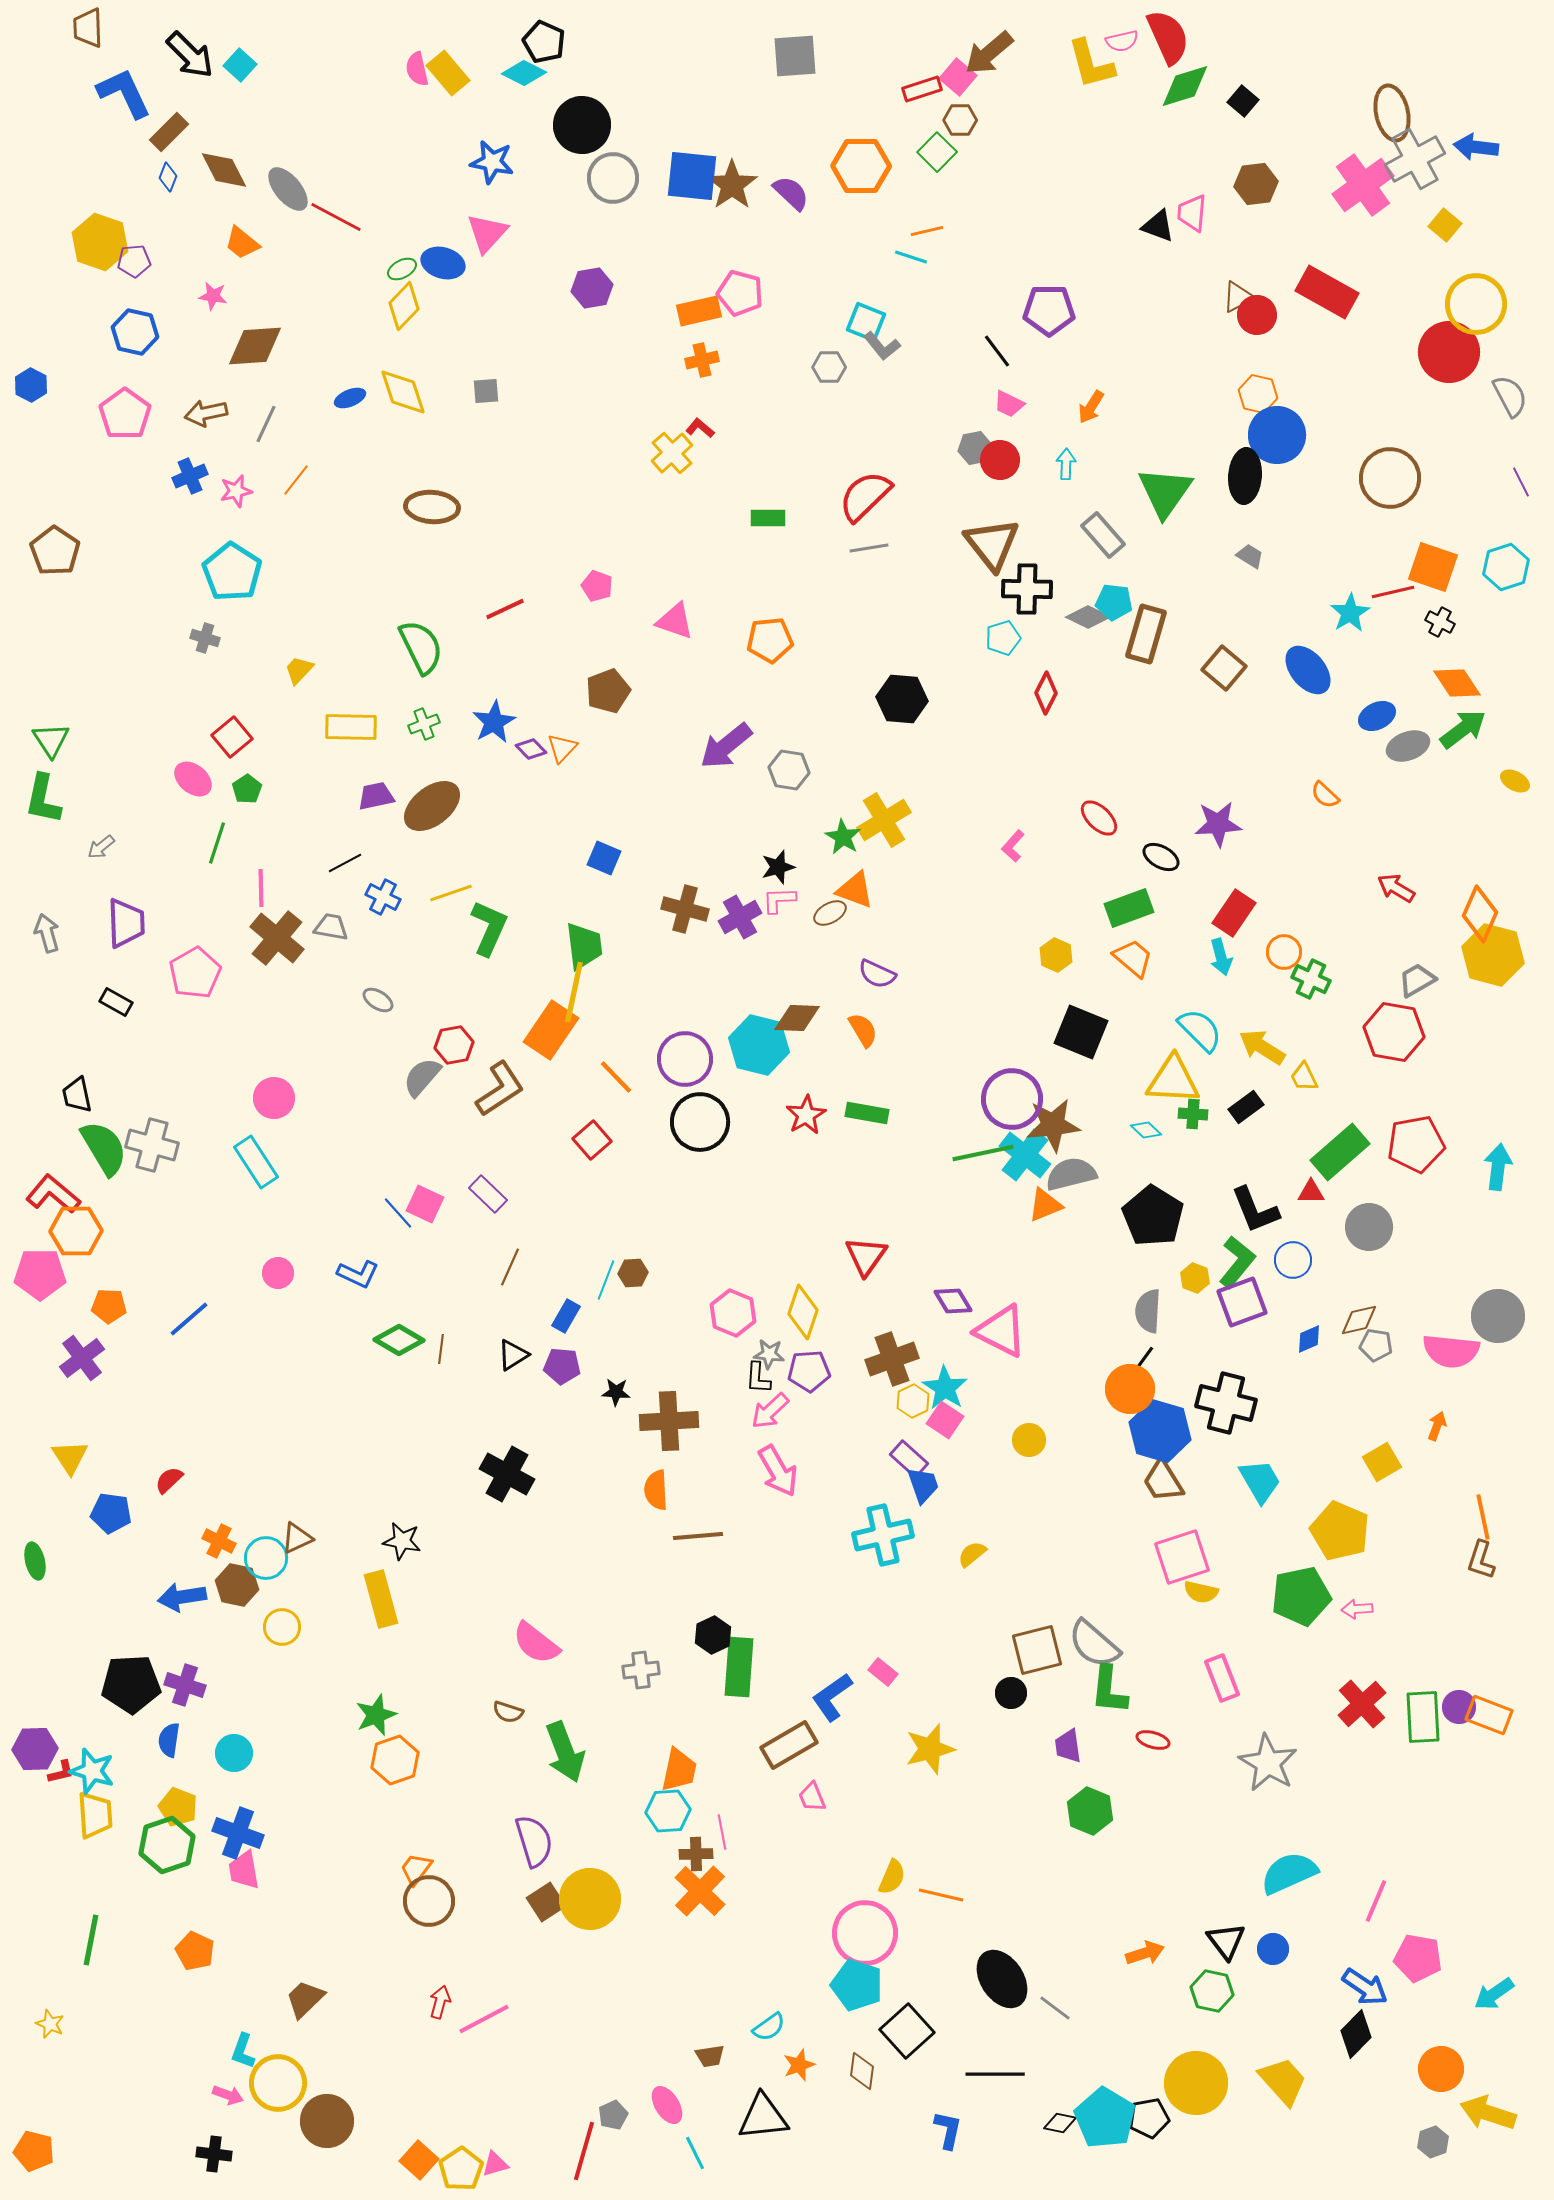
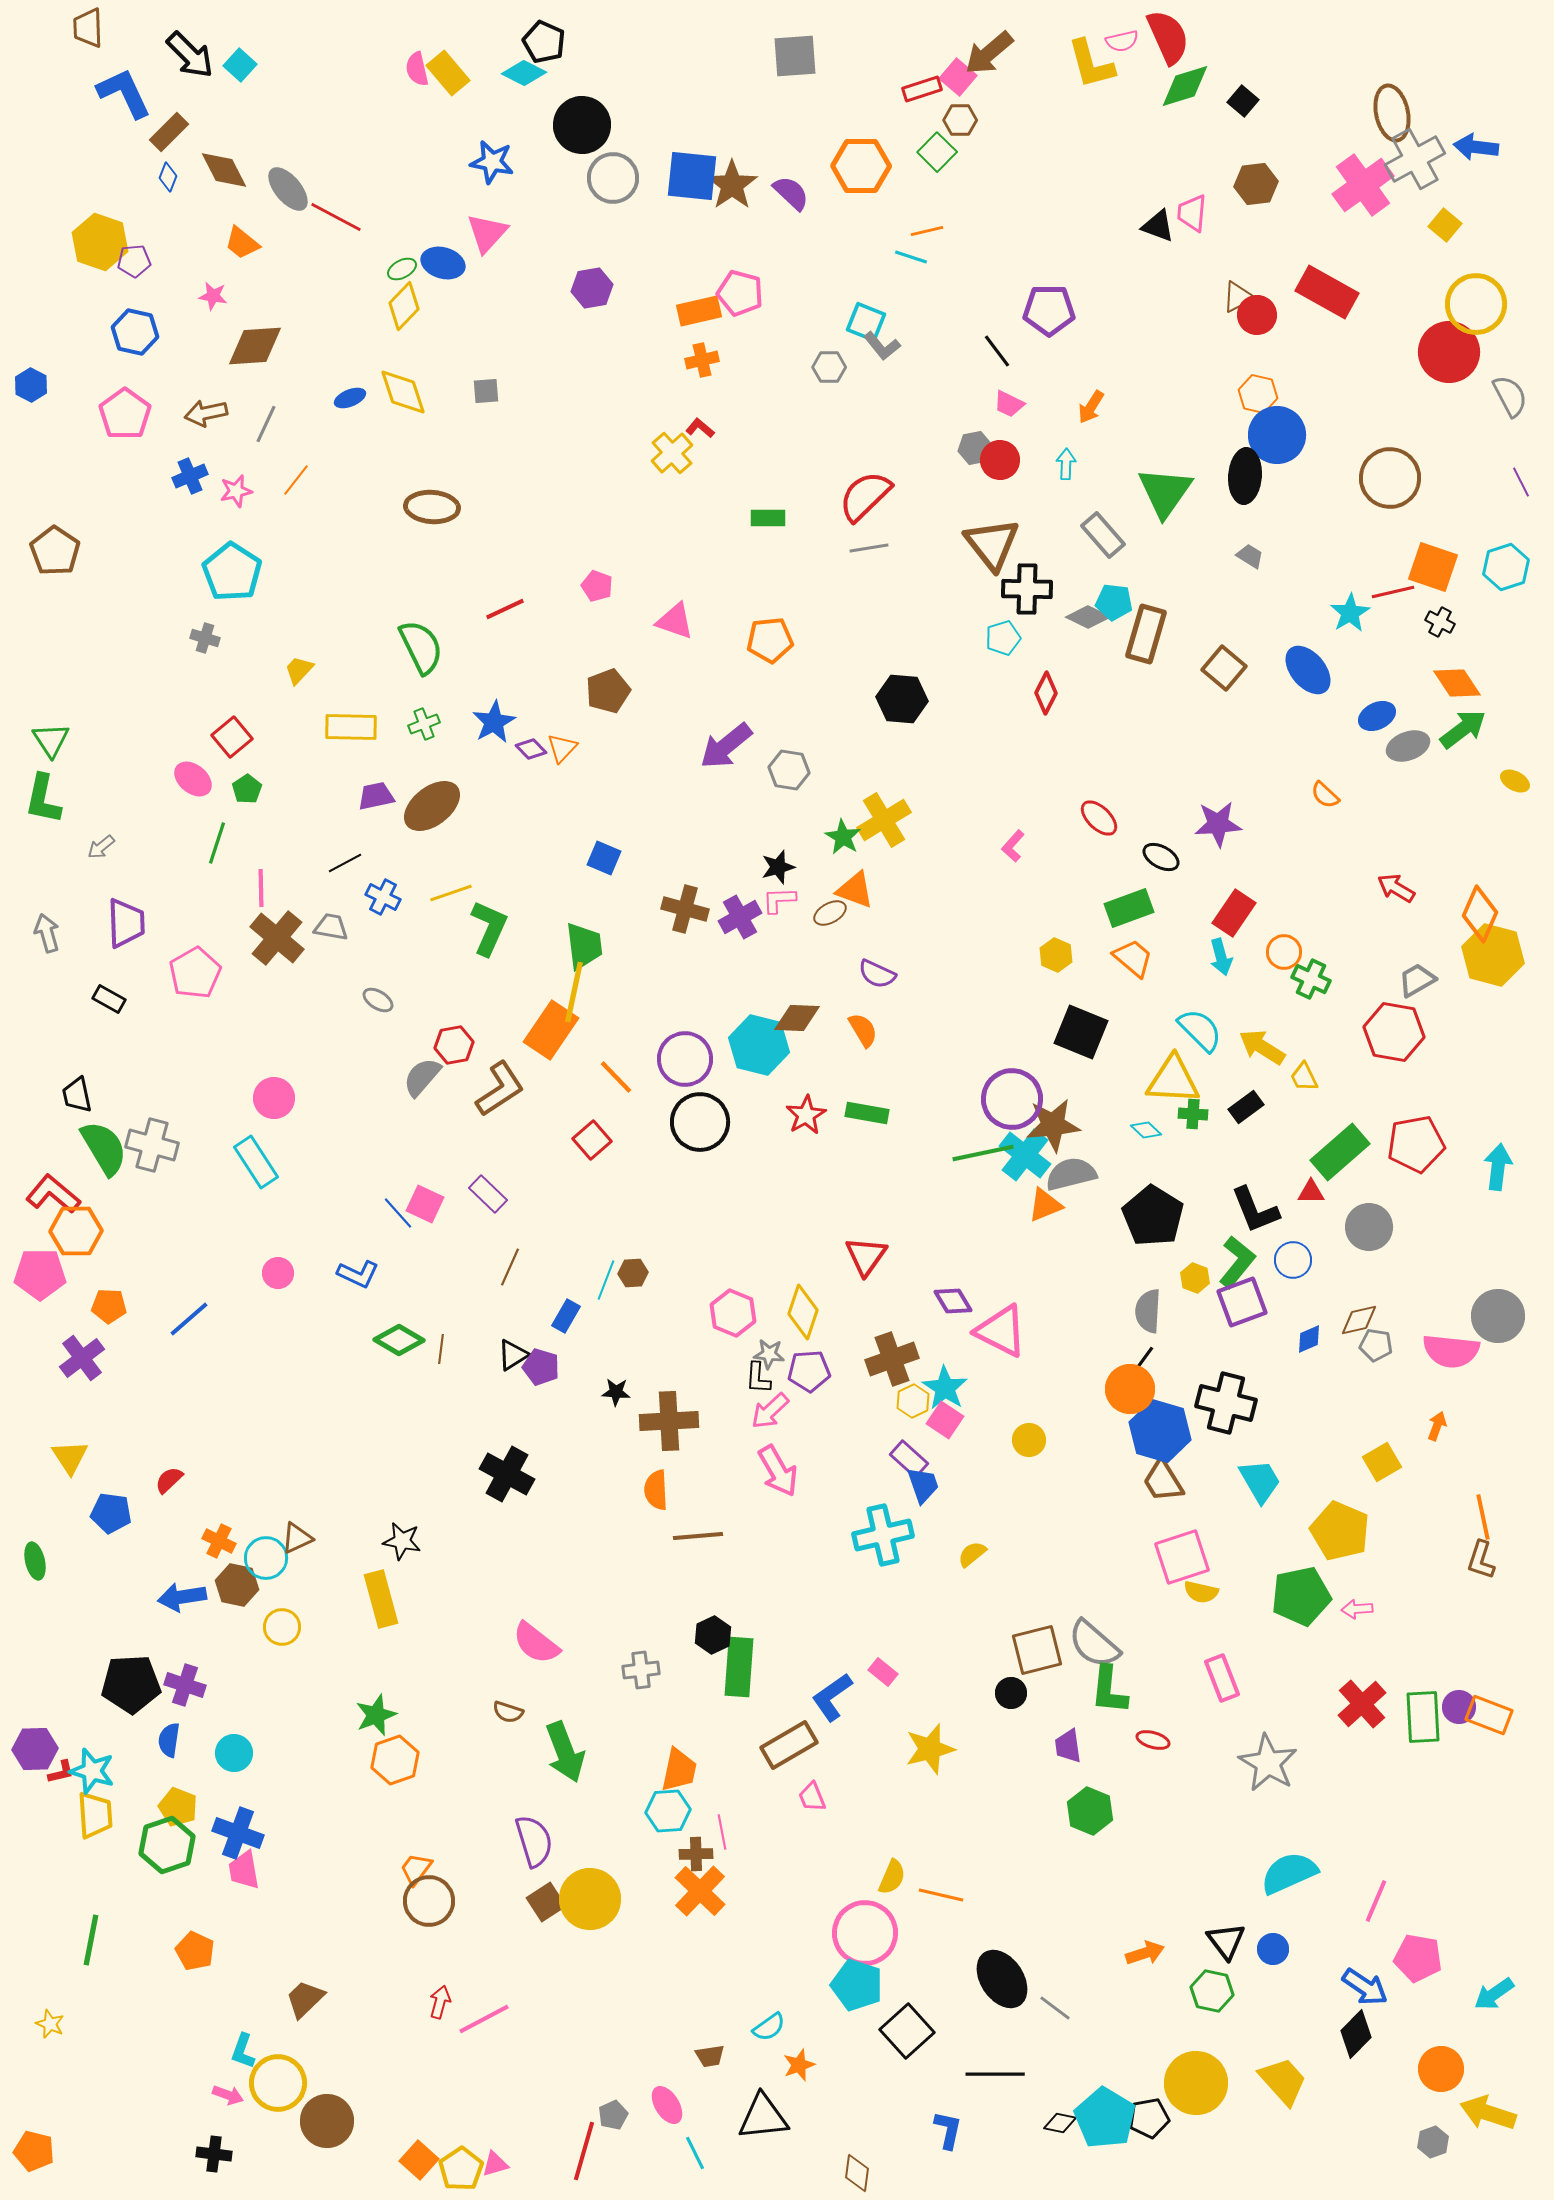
black rectangle at (116, 1002): moved 7 px left, 3 px up
purple pentagon at (562, 1366): moved 21 px left, 1 px down; rotated 12 degrees clockwise
brown diamond at (862, 2071): moved 5 px left, 102 px down
